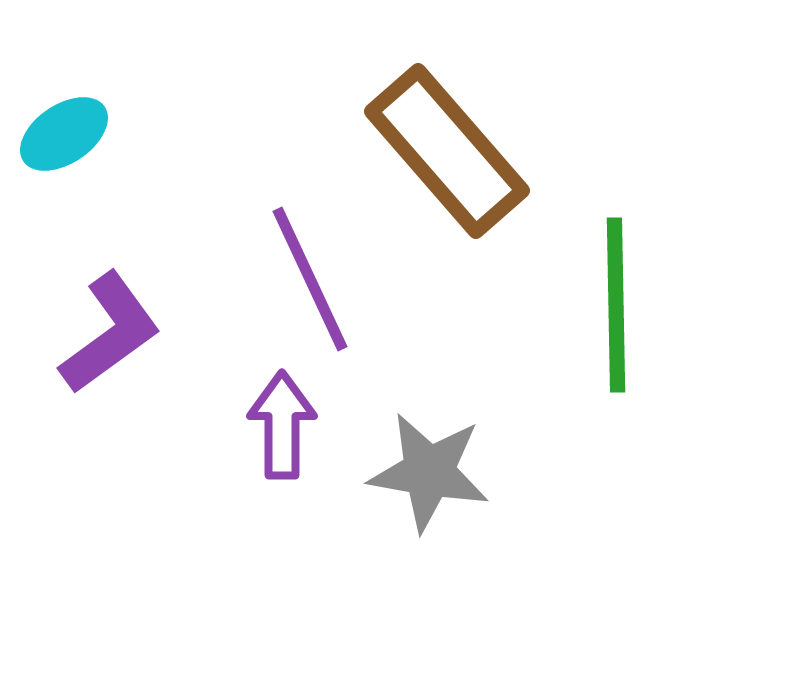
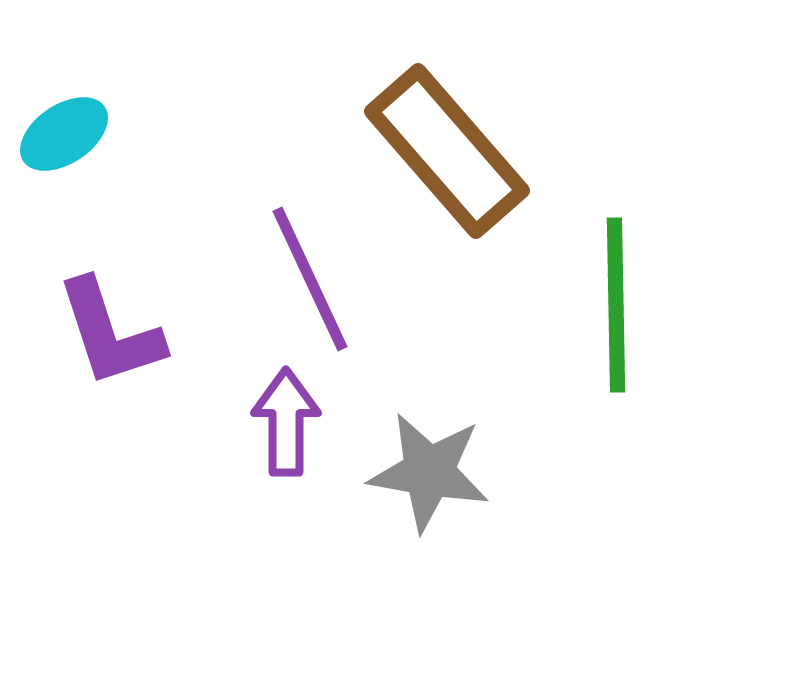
purple L-shape: rotated 108 degrees clockwise
purple arrow: moved 4 px right, 3 px up
